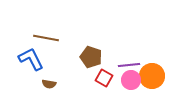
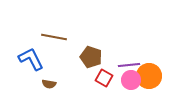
brown line: moved 8 px right, 1 px up
orange circle: moved 3 px left
